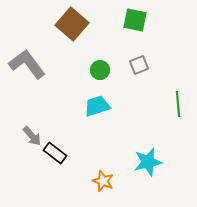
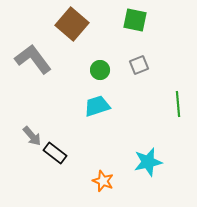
gray L-shape: moved 6 px right, 5 px up
